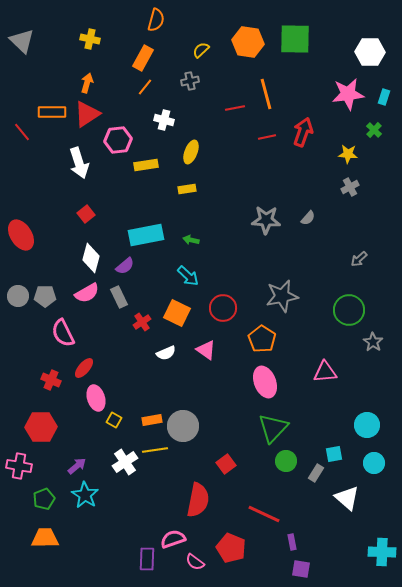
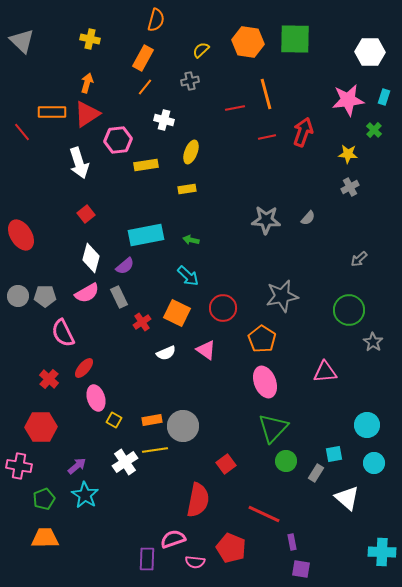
pink star at (348, 94): moved 6 px down
red cross at (51, 380): moved 2 px left, 1 px up; rotated 18 degrees clockwise
pink semicircle at (195, 562): rotated 30 degrees counterclockwise
